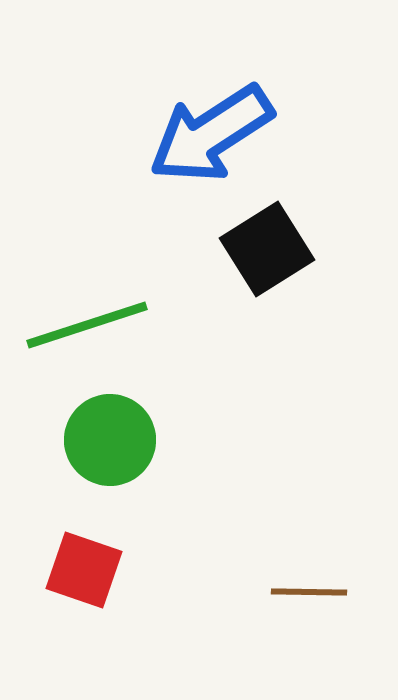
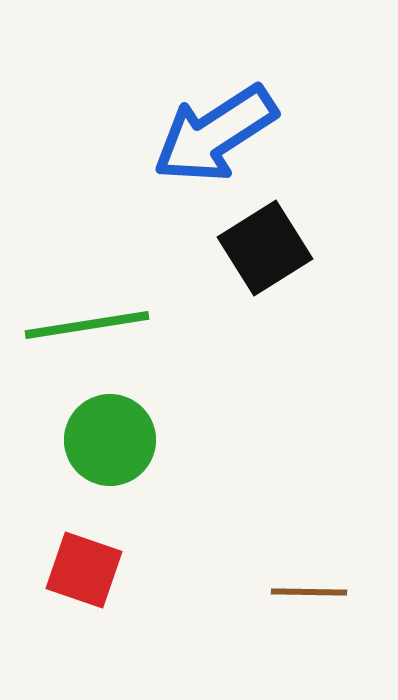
blue arrow: moved 4 px right
black square: moved 2 px left, 1 px up
green line: rotated 9 degrees clockwise
